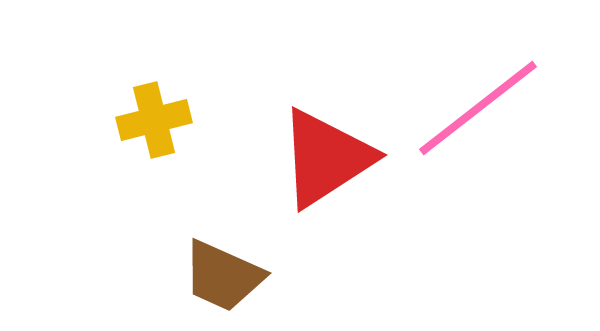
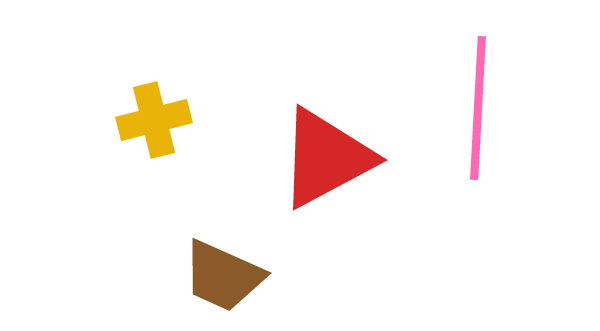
pink line: rotated 49 degrees counterclockwise
red triangle: rotated 5 degrees clockwise
